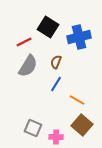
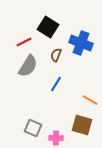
blue cross: moved 2 px right, 6 px down; rotated 35 degrees clockwise
brown semicircle: moved 7 px up
orange line: moved 13 px right
brown square: rotated 25 degrees counterclockwise
pink cross: moved 1 px down
